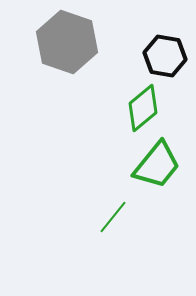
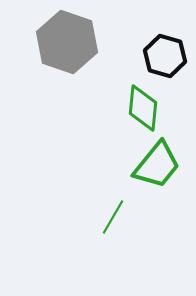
black hexagon: rotated 6 degrees clockwise
green diamond: rotated 45 degrees counterclockwise
green line: rotated 9 degrees counterclockwise
